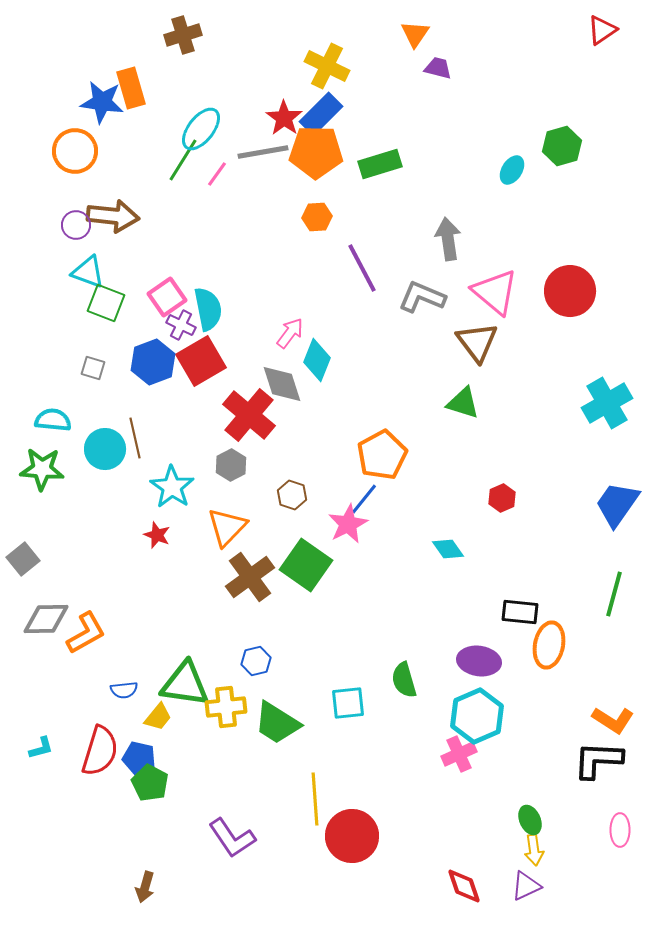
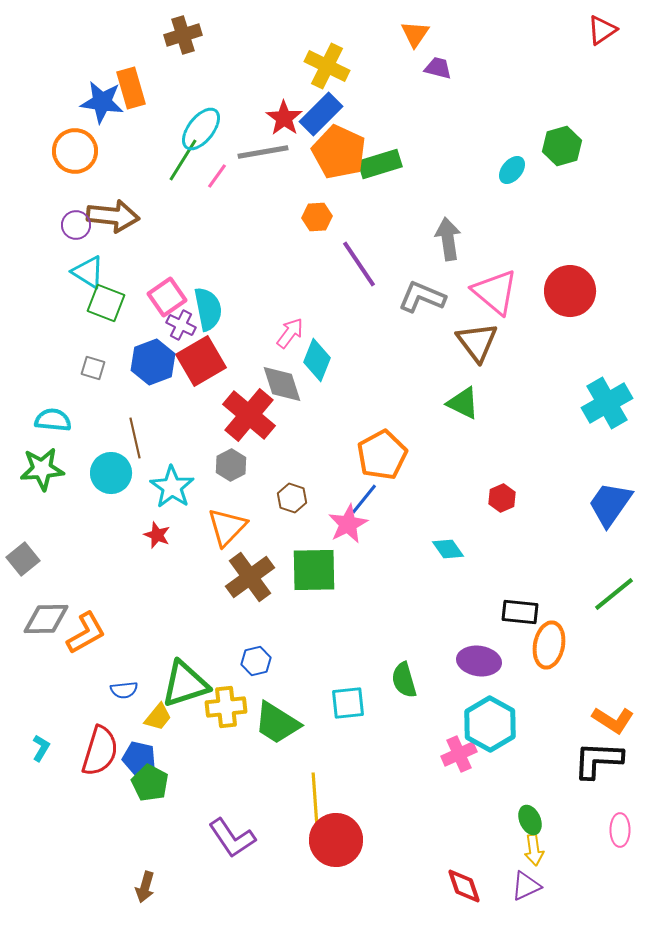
orange pentagon at (316, 152): moved 23 px right; rotated 24 degrees clockwise
cyan ellipse at (512, 170): rotated 8 degrees clockwise
pink line at (217, 174): moved 2 px down
purple line at (362, 268): moved 3 px left, 4 px up; rotated 6 degrees counterclockwise
cyan triangle at (88, 272): rotated 12 degrees clockwise
green triangle at (463, 403): rotated 9 degrees clockwise
cyan circle at (105, 449): moved 6 px right, 24 px down
green star at (42, 469): rotated 9 degrees counterclockwise
brown hexagon at (292, 495): moved 3 px down
blue trapezoid at (617, 504): moved 7 px left
green square at (306, 565): moved 8 px right, 5 px down; rotated 36 degrees counterclockwise
green line at (614, 594): rotated 36 degrees clockwise
green triangle at (185, 684): rotated 26 degrees counterclockwise
cyan hexagon at (477, 716): moved 13 px right, 8 px down; rotated 8 degrees counterclockwise
cyan L-shape at (41, 748): rotated 44 degrees counterclockwise
red circle at (352, 836): moved 16 px left, 4 px down
